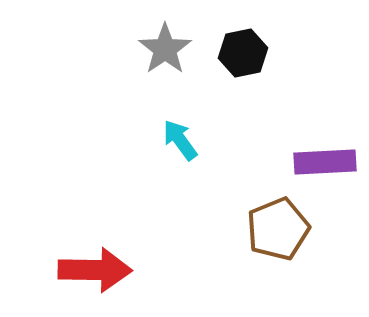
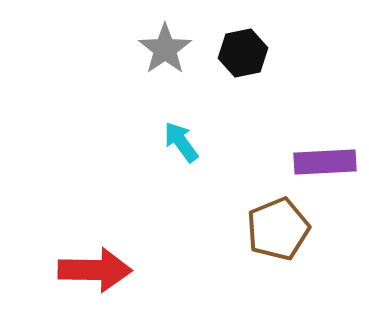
cyan arrow: moved 1 px right, 2 px down
